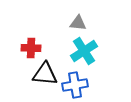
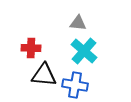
cyan cross: rotated 16 degrees counterclockwise
black triangle: moved 1 px left, 1 px down
blue cross: rotated 20 degrees clockwise
